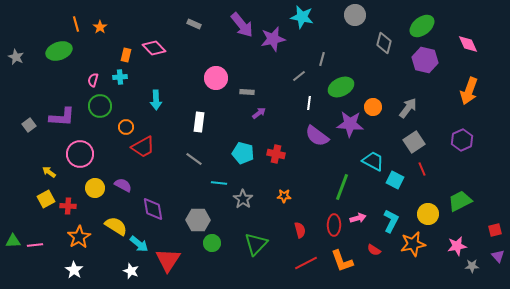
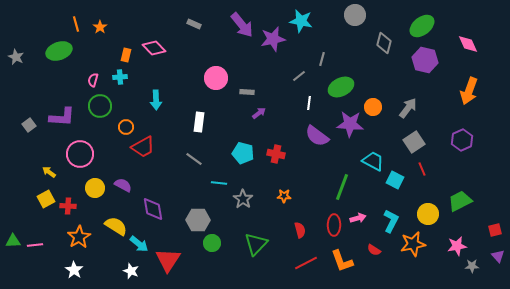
cyan star at (302, 17): moved 1 px left, 4 px down
